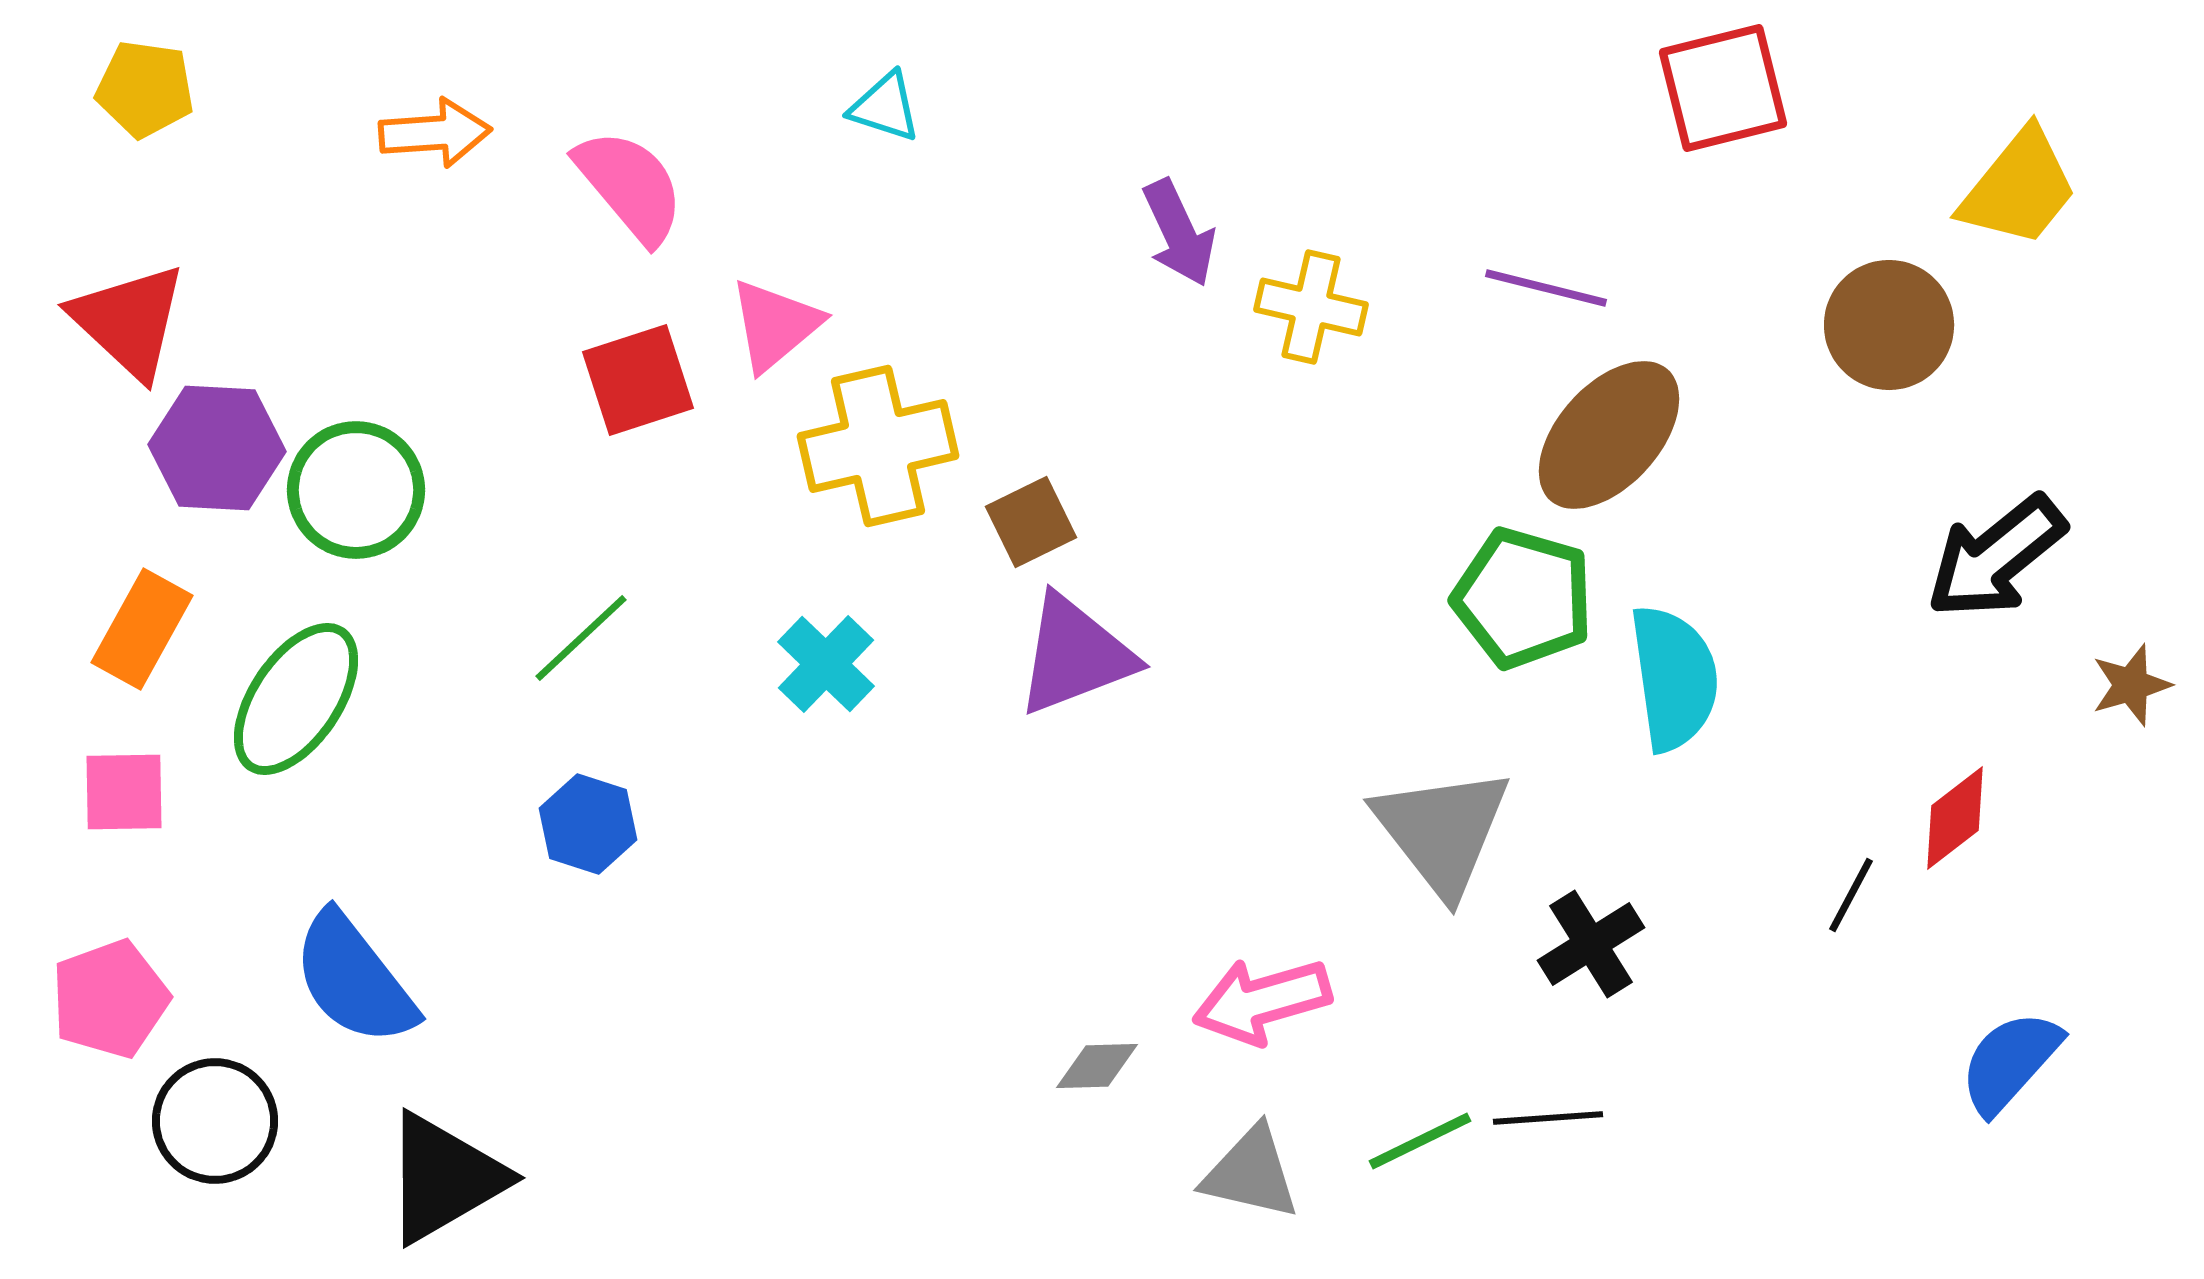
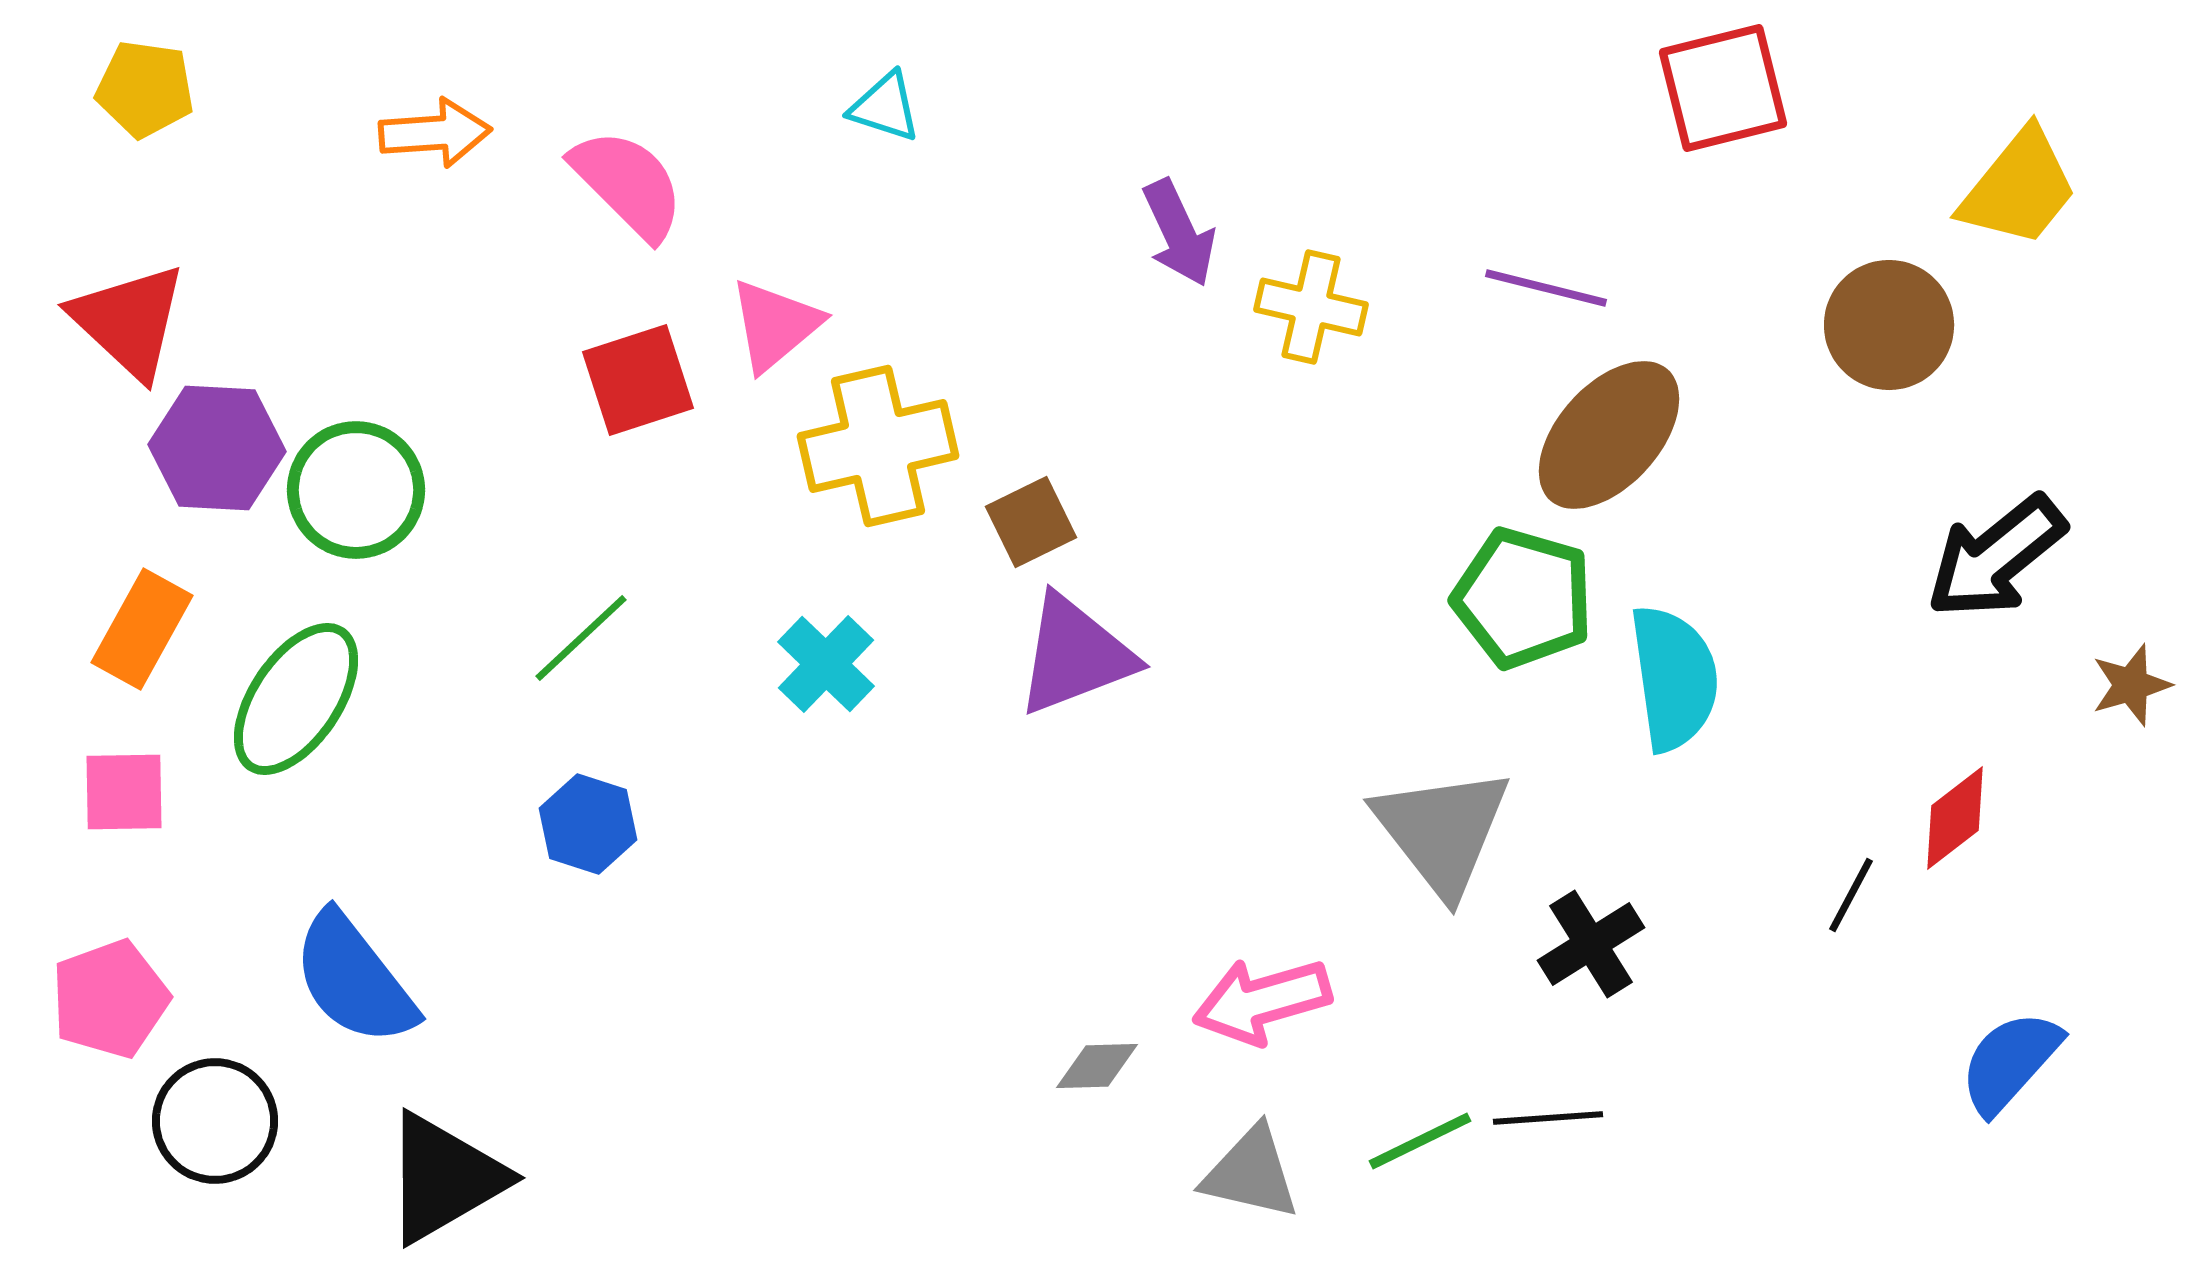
pink semicircle at (630, 186): moved 2 px left, 2 px up; rotated 5 degrees counterclockwise
